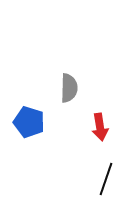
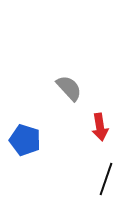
gray semicircle: rotated 44 degrees counterclockwise
blue pentagon: moved 4 px left, 18 px down
